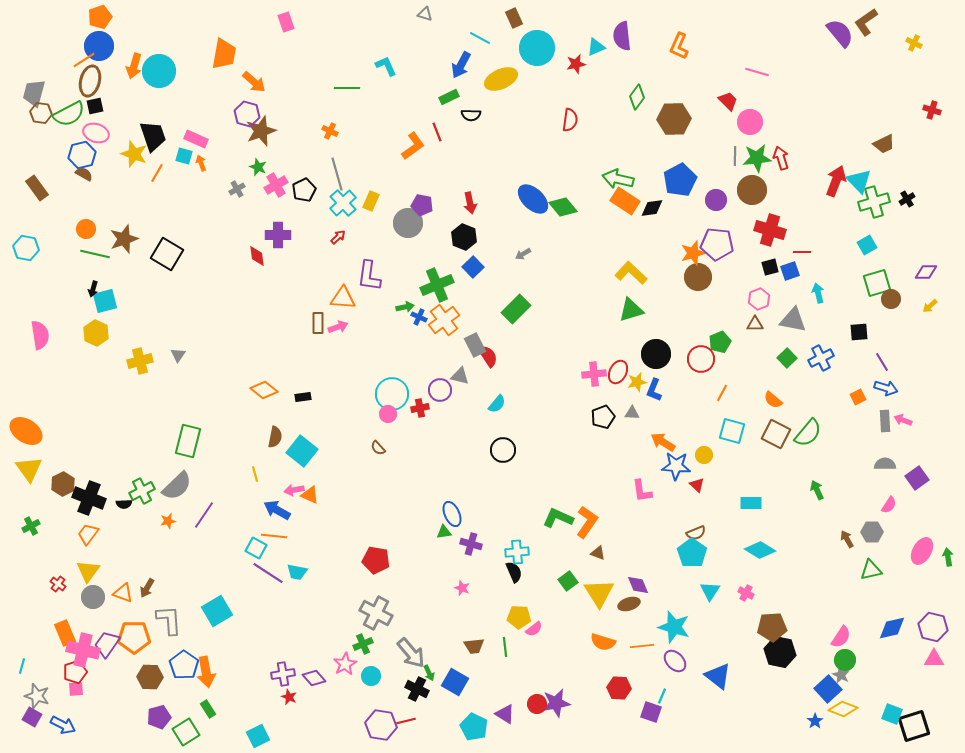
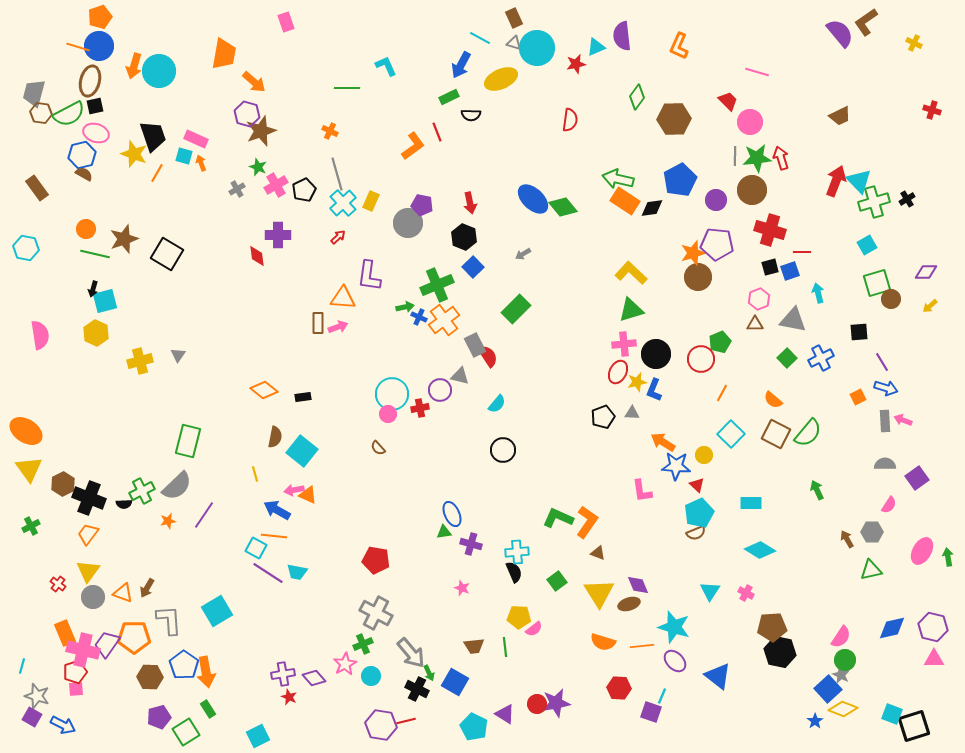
gray triangle at (425, 14): moved 89 px right, 29 px down
orange line at (84, 60): moved 6 px left, 13 px up; rotated 50 degrees clockwise
brown trapezoid at (884, 144): moved 44 px left, 28 px up
pink cross at (594, 374): moved 30 px right, 30 px up
cyan square at (732, 431): moved 1 px left, 3 px down; rotated 28 degrees clockwise
orange triangle at (310, 495): moved 2 px left
cyan pentagon at (692, 553): moved 7 px right, 40 px up; rotated 12 degrees clockwise
green square at (568, 581): moved 11 px left
